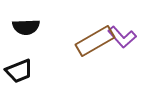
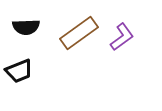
purple L-shape: rotated 84 degrees counterclockwise
brown rectangle: moved 16 px left, 8 px up; rotated 6 degrees counterclockwise
